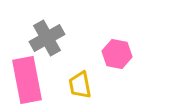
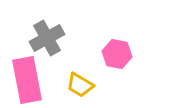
yellow trapezoid: rotated 48 degrees counterclockwise
